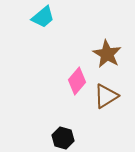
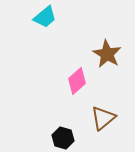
cyan trapezoid: moved 2 px right
pink diamond: rotated 8 degrees clockwise
brown triangle: moved 3 px left, 22 px down; rotated 8 degrees counterclockwise
